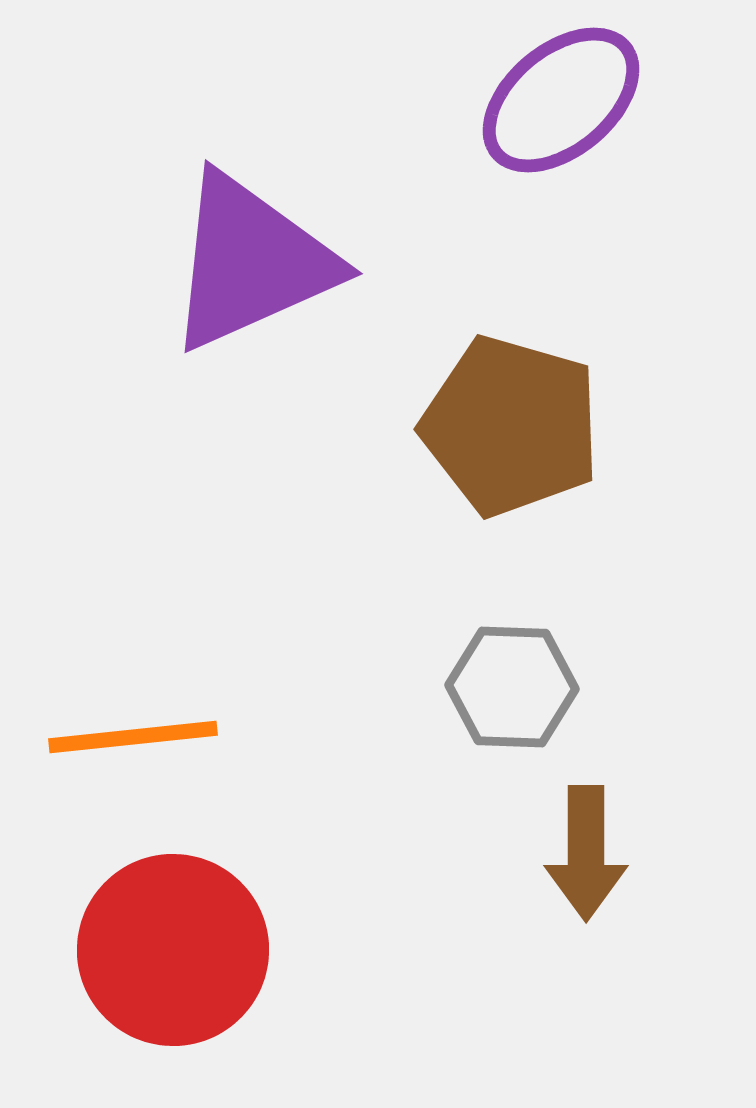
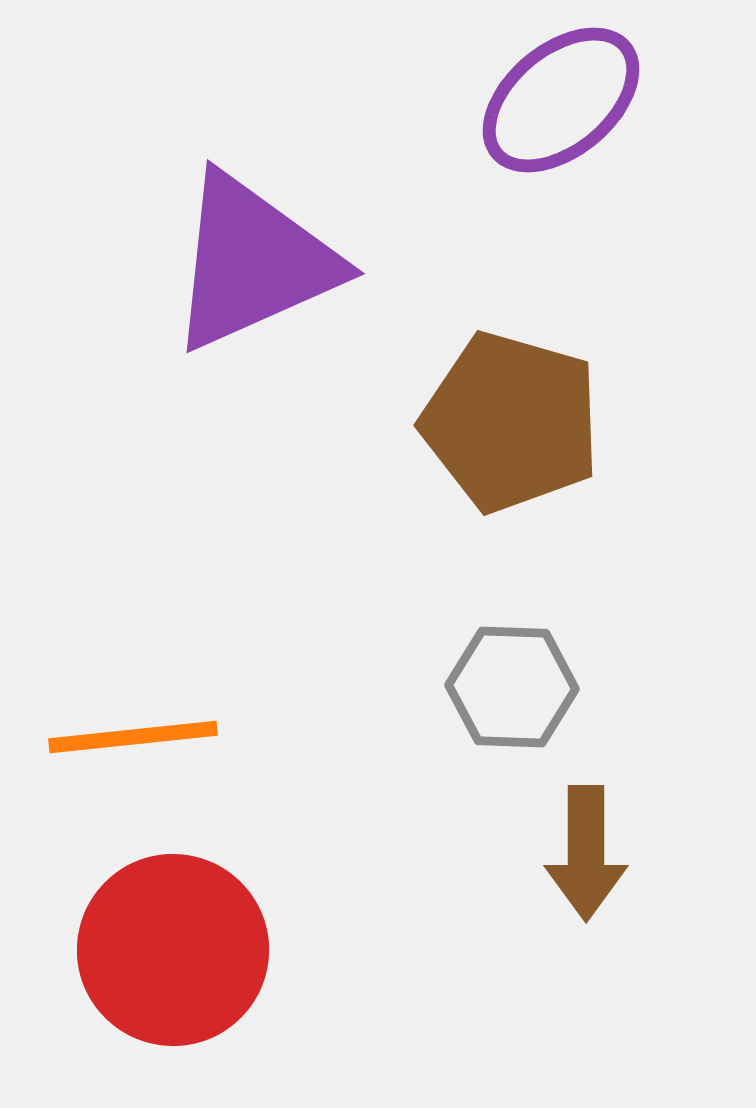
purple triangle: moved 2 px right
brown pentagon: moved 4 px up
